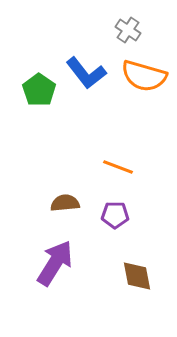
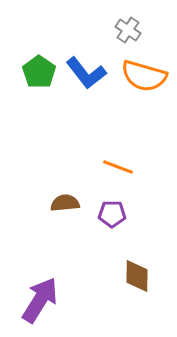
green pentagon: moved 18 px up
purple pentagon: moved 3 px left, 1 px up
purple arrow: moved 15 px left, 37 px down
brown diamond: rotated 12 degrees clockwise
